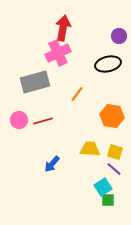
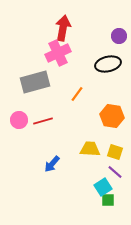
purple line: moved 1 px right, 3 px down
